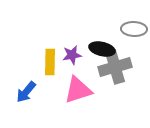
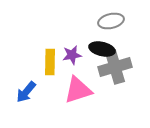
gray ellipse: moved 23 px left, 8 px up; rotated 15 degrees counterclockwise
